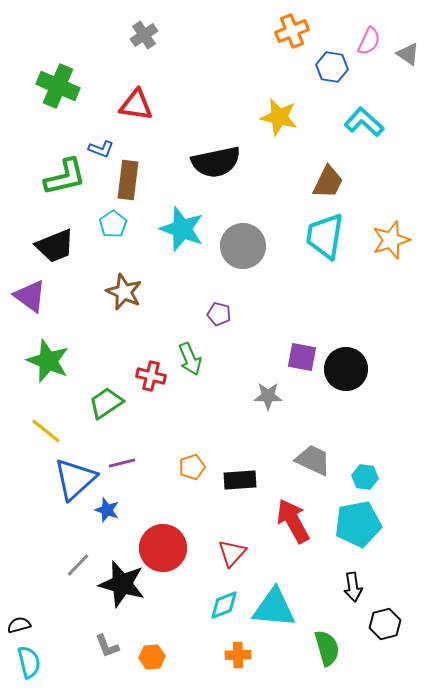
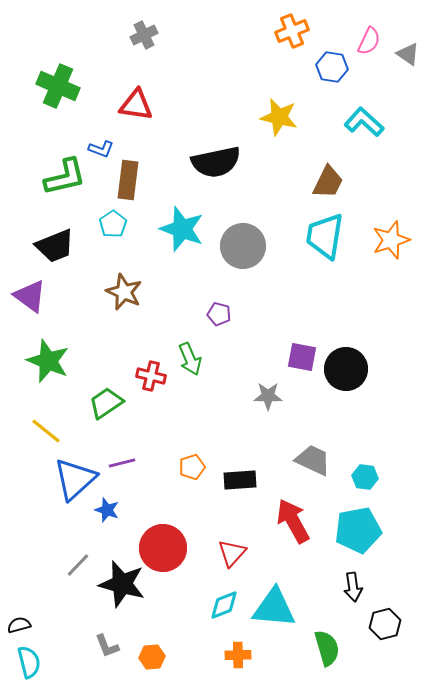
gray cross at (144, 35): rotated 8 degrees clockwise
cyan pentagon at (358, 524): moved 6 px down
